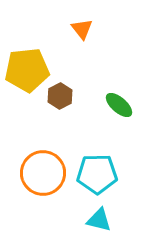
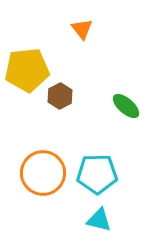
green ellipse: moved 7 px right, 1 px down
